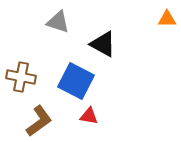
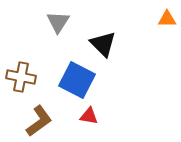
gray triangle: rotated 45 degrees clockwise
black triangle: rotated 16 degrees clockwise
blue square: moved 1 px right, 1 px up
